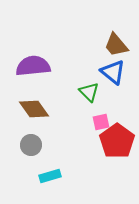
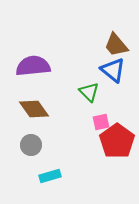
blue triangle: moved 2 px up
